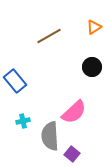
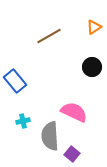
pink semicircle: rotated 112 degrees counterclockwise
